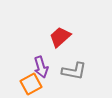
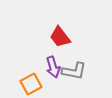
red trapezoid: rotated 85 degrees counterclockwise
purple arrow: moved 12 px right
